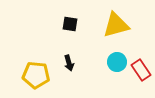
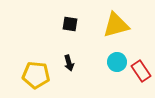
red rectangle: moved 1 px down
